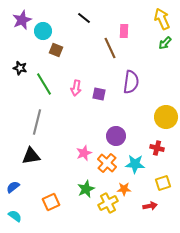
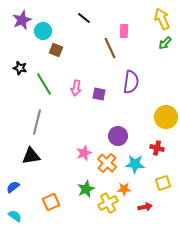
purple circle: moved 2 px right
red arrow: moved 5 px left, 1 px down
